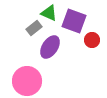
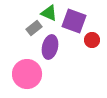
purple ellipse: rotated 20 degrees counterclockwise
pink circle: moved 7 px up
